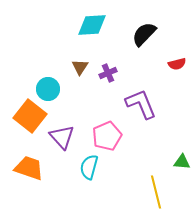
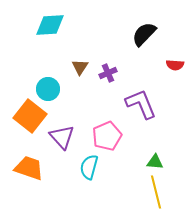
cyan diamond: moved 42 px left
red semicircle: moved 2 px left, 1 px down; rotated 18 degrees clockwise
green triangle: moved 27 px left
